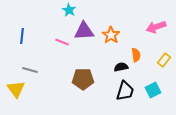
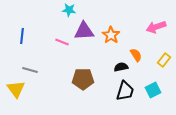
cyan star: rotated 24 degrees counterclockwise
orange semicircle: rotated 24 degrees counterclockwise
